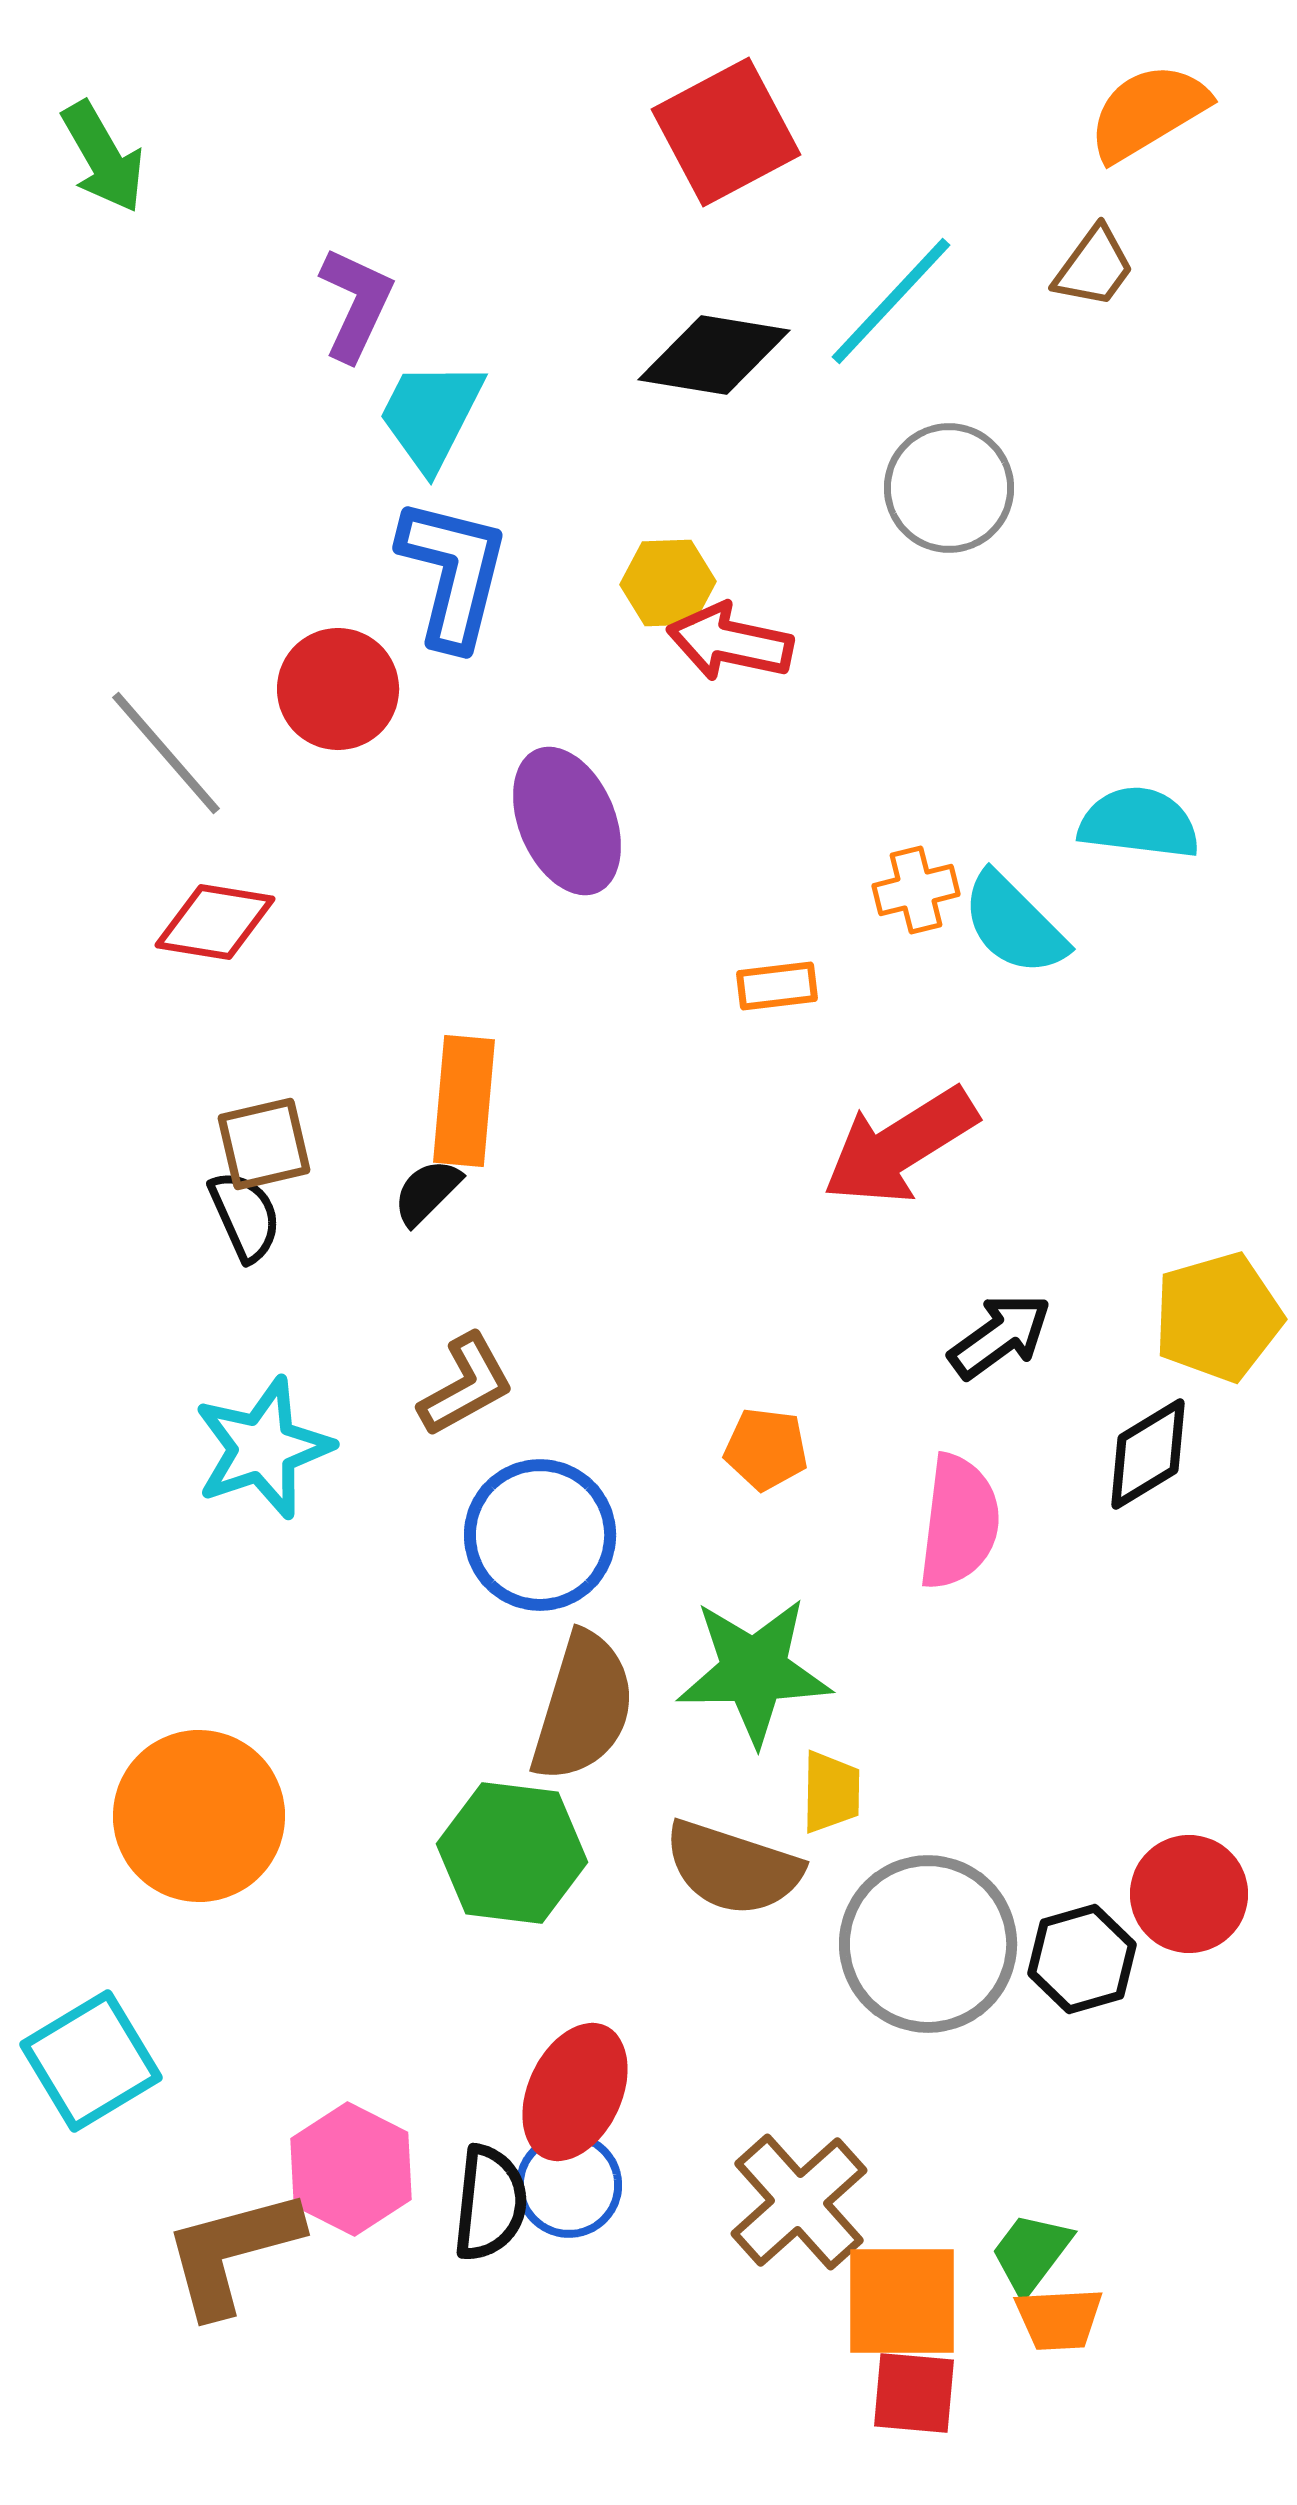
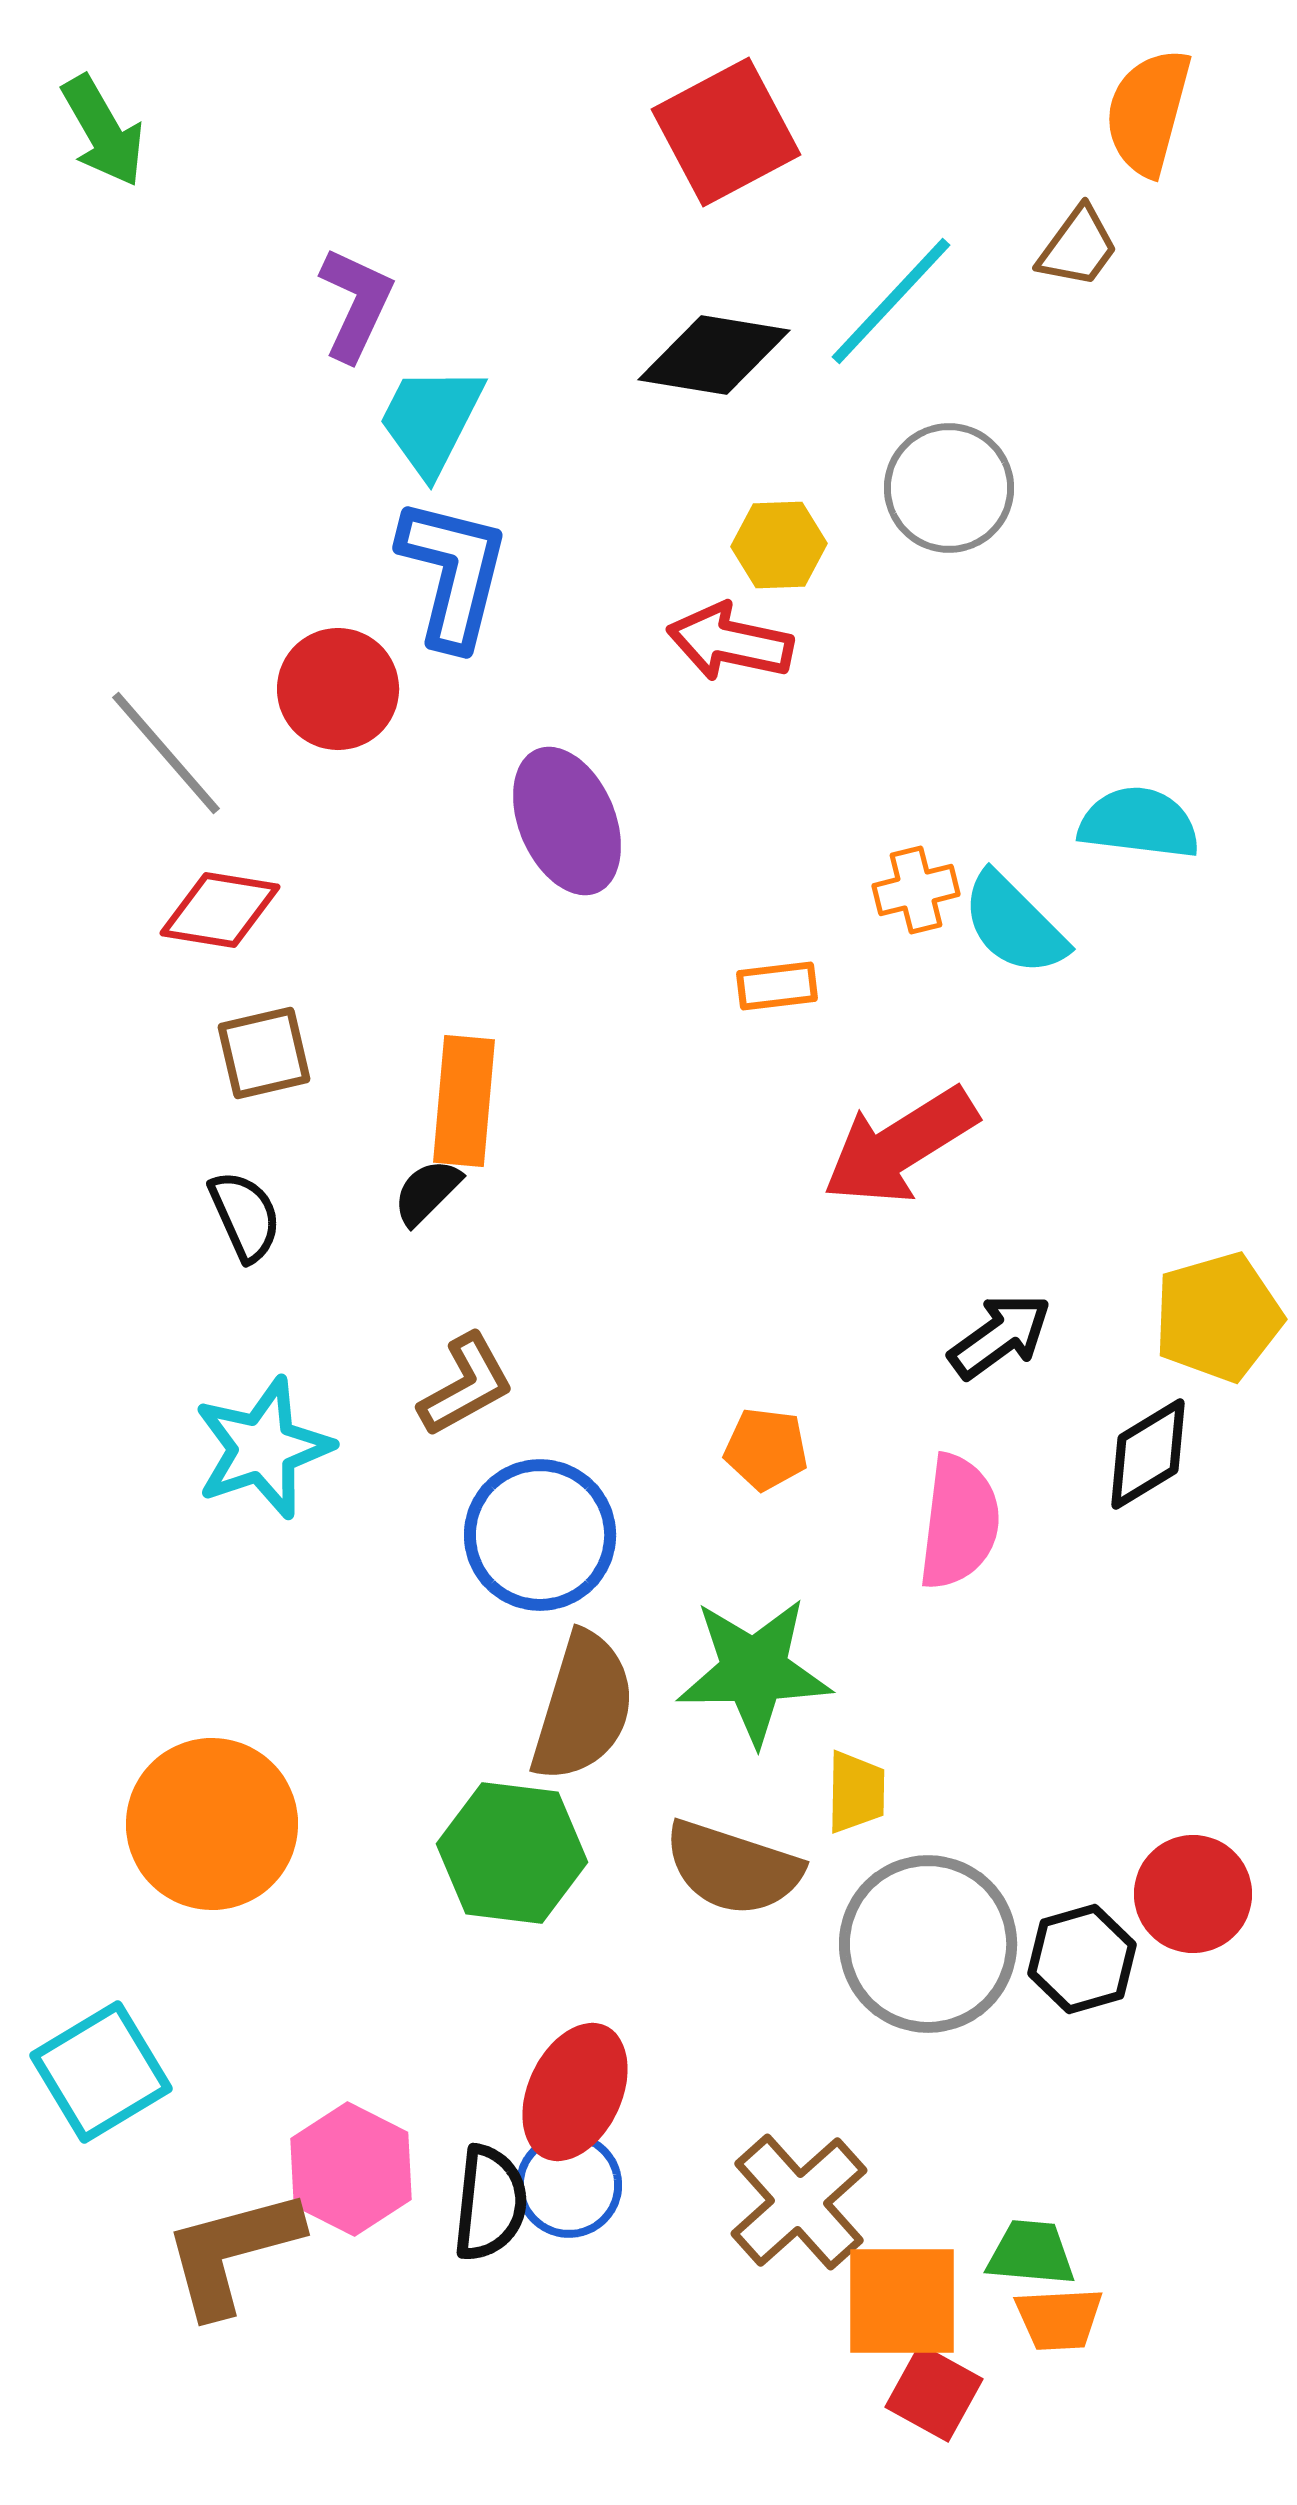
orange semicircle at (1148, 112): rotated 44 degrees counterclockwise
green arrow at (103, 157): moved 26 px up
brown trapezoid at (1094, 267): moved 16 px left, 20 px up
cyan trapezoid at (431, 415): moved 5 px down
yellow hexagon at (668, 583): moved 111 px right, 38 px up
red diamond at (215, 922): moved 5 px right, 12 px up
brown square at (264, 1144): moved 91 px up
yellow trapezoid at (831, 1792): moved 25 px right
orange circle at (199, 1816): moved 13 px right, 8 px down
red circle at (1189, 1894): moved 4 px right
cyan square at (91, 2061): moved 10 px right, 11 px down
green trapezoid at (1031, 2253): rotated 58 degrees clockwise
red square at (914, 2393): moved 20 px right; rotated 24 degrees clockwise
